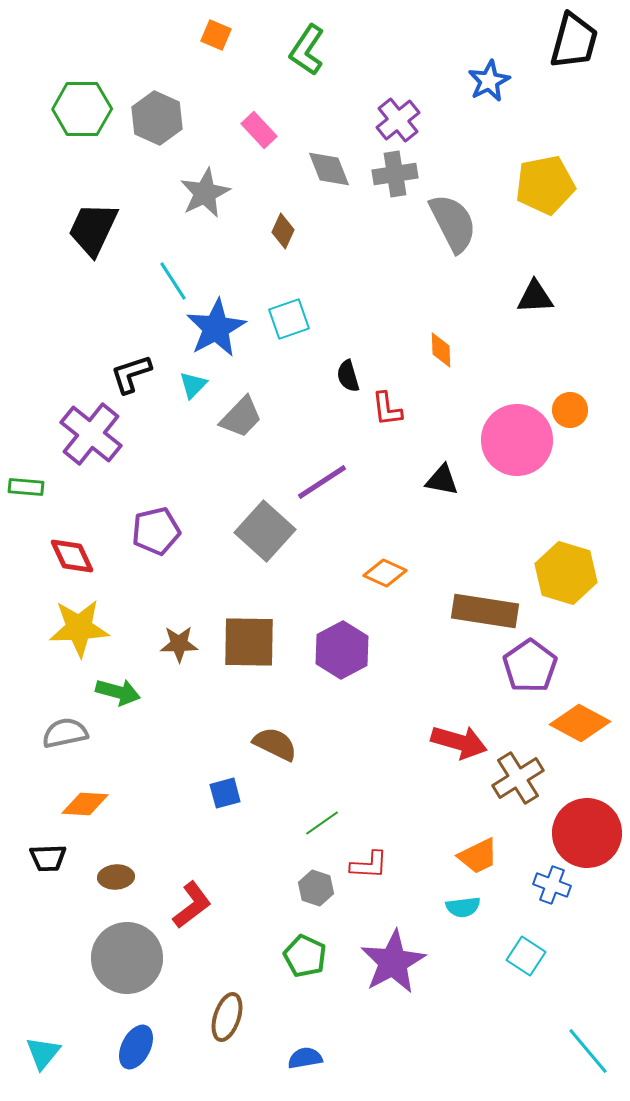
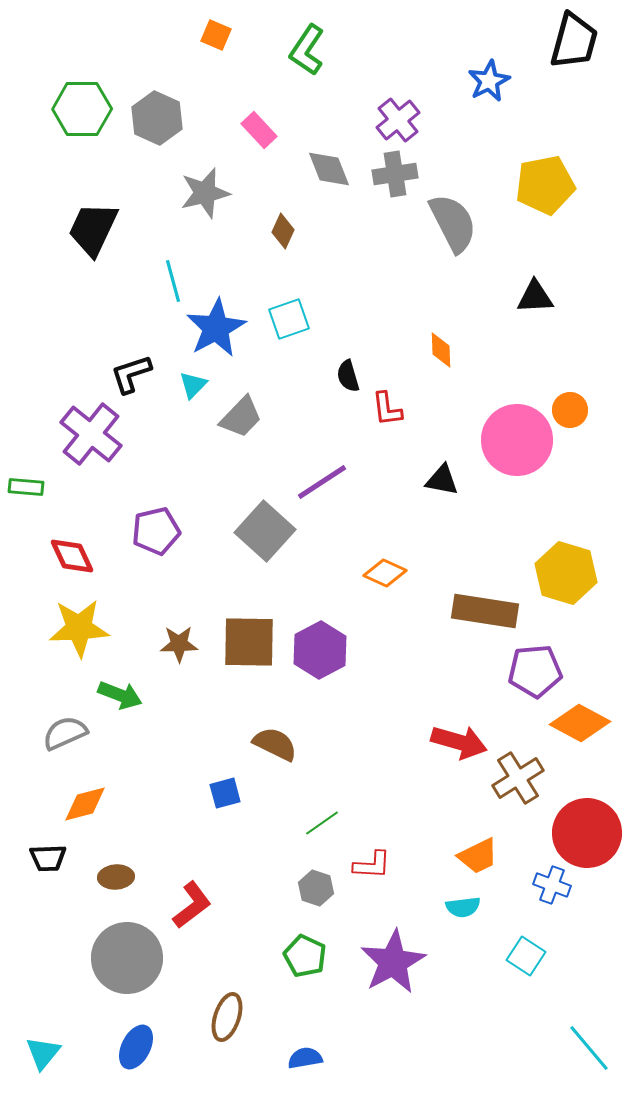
gray star at (205, 193): rotated 12 degrees clockwise
cyan line at (173, 281): rotated 18 degrees clockwise
purple hexagon at (342, 650): moved 22 px left
purple pentagon at (530, 666): moved 5 px right, 5 px down; rotated 30 degrees clockwise
green arrow at (118, 692): moved 2 px right, 3 px down; rotated 6 degrees clockwise
gray semicircle at (65, 733): rotated 12 degrees counterclockwise
orange diamond at (85, 804): rotated 18 degrees counterclockwise
red L-shape at (369, 865): moved 3 px right
cyan line at (588, 1051): moved 1 px right, 3 px up
